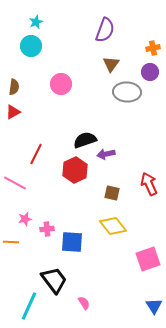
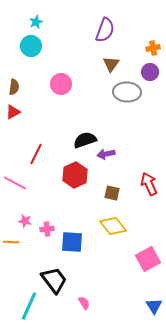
red hexagon: moved 5 px down
pink star: moved 2 px down; rotated 24 degrees clockwise
pink square: rotated 10 degrees counterclockwise
